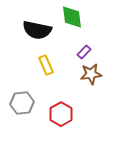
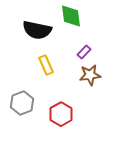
green diamond: moved 1 px left, 1 px up
brown star: moved 1 px left, 1 px down
gray hexagon: rotated 15 degrees counterclockwise
